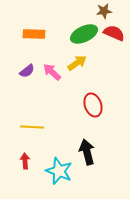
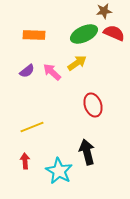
orange rectangle: moved 1 px down
yellow line: rotated 25 degrees counterclockwise
cyan star: rotated 8 degrees clockwise
